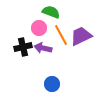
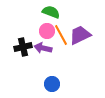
pink circle: moved 8 px right, 3 px down
purple trapezoid: moved 1 px left, 1 px up
